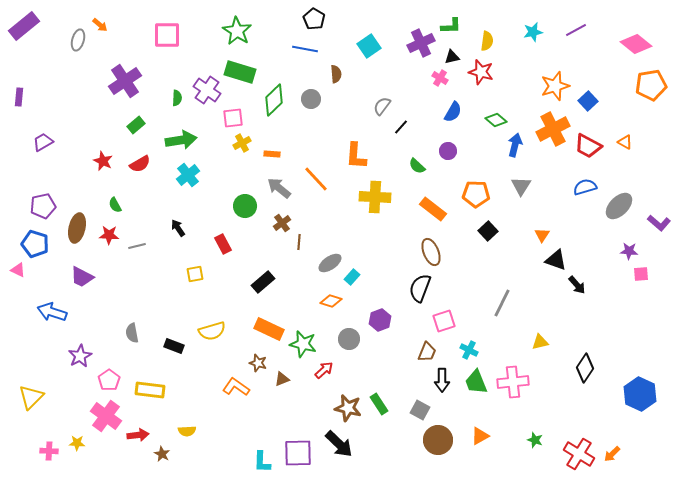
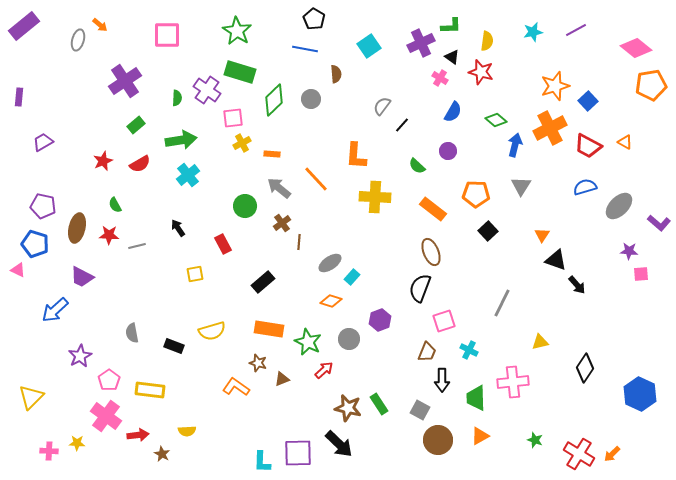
pink diamond at (636, 44): moved 4 px down
black triangle at (452, 57): rotated 49 degrees clockwise
black line at (401, 127): moved 1 px right, 2 px up
orange cross at (553, 129): moved 3 px left, 1 px up
red star at (103, 161): rotated 24 degrees clockwise
purple pentagon at (43, 206): rotated 25 degrees clockwise
blue arrow at (52, 312): moved 3 px right, 2 px up; rotated 60 degrees counterclockwise
orange rectangle at (269, 329): rotated 16 degrees counterclockwise
green star at (303, 344): moved 5 px right, 2 px up; rotated 12 degrees clockwise
green trapezoid at (476, 382): moved 16 px down; rotated 20 degrees clockwise
